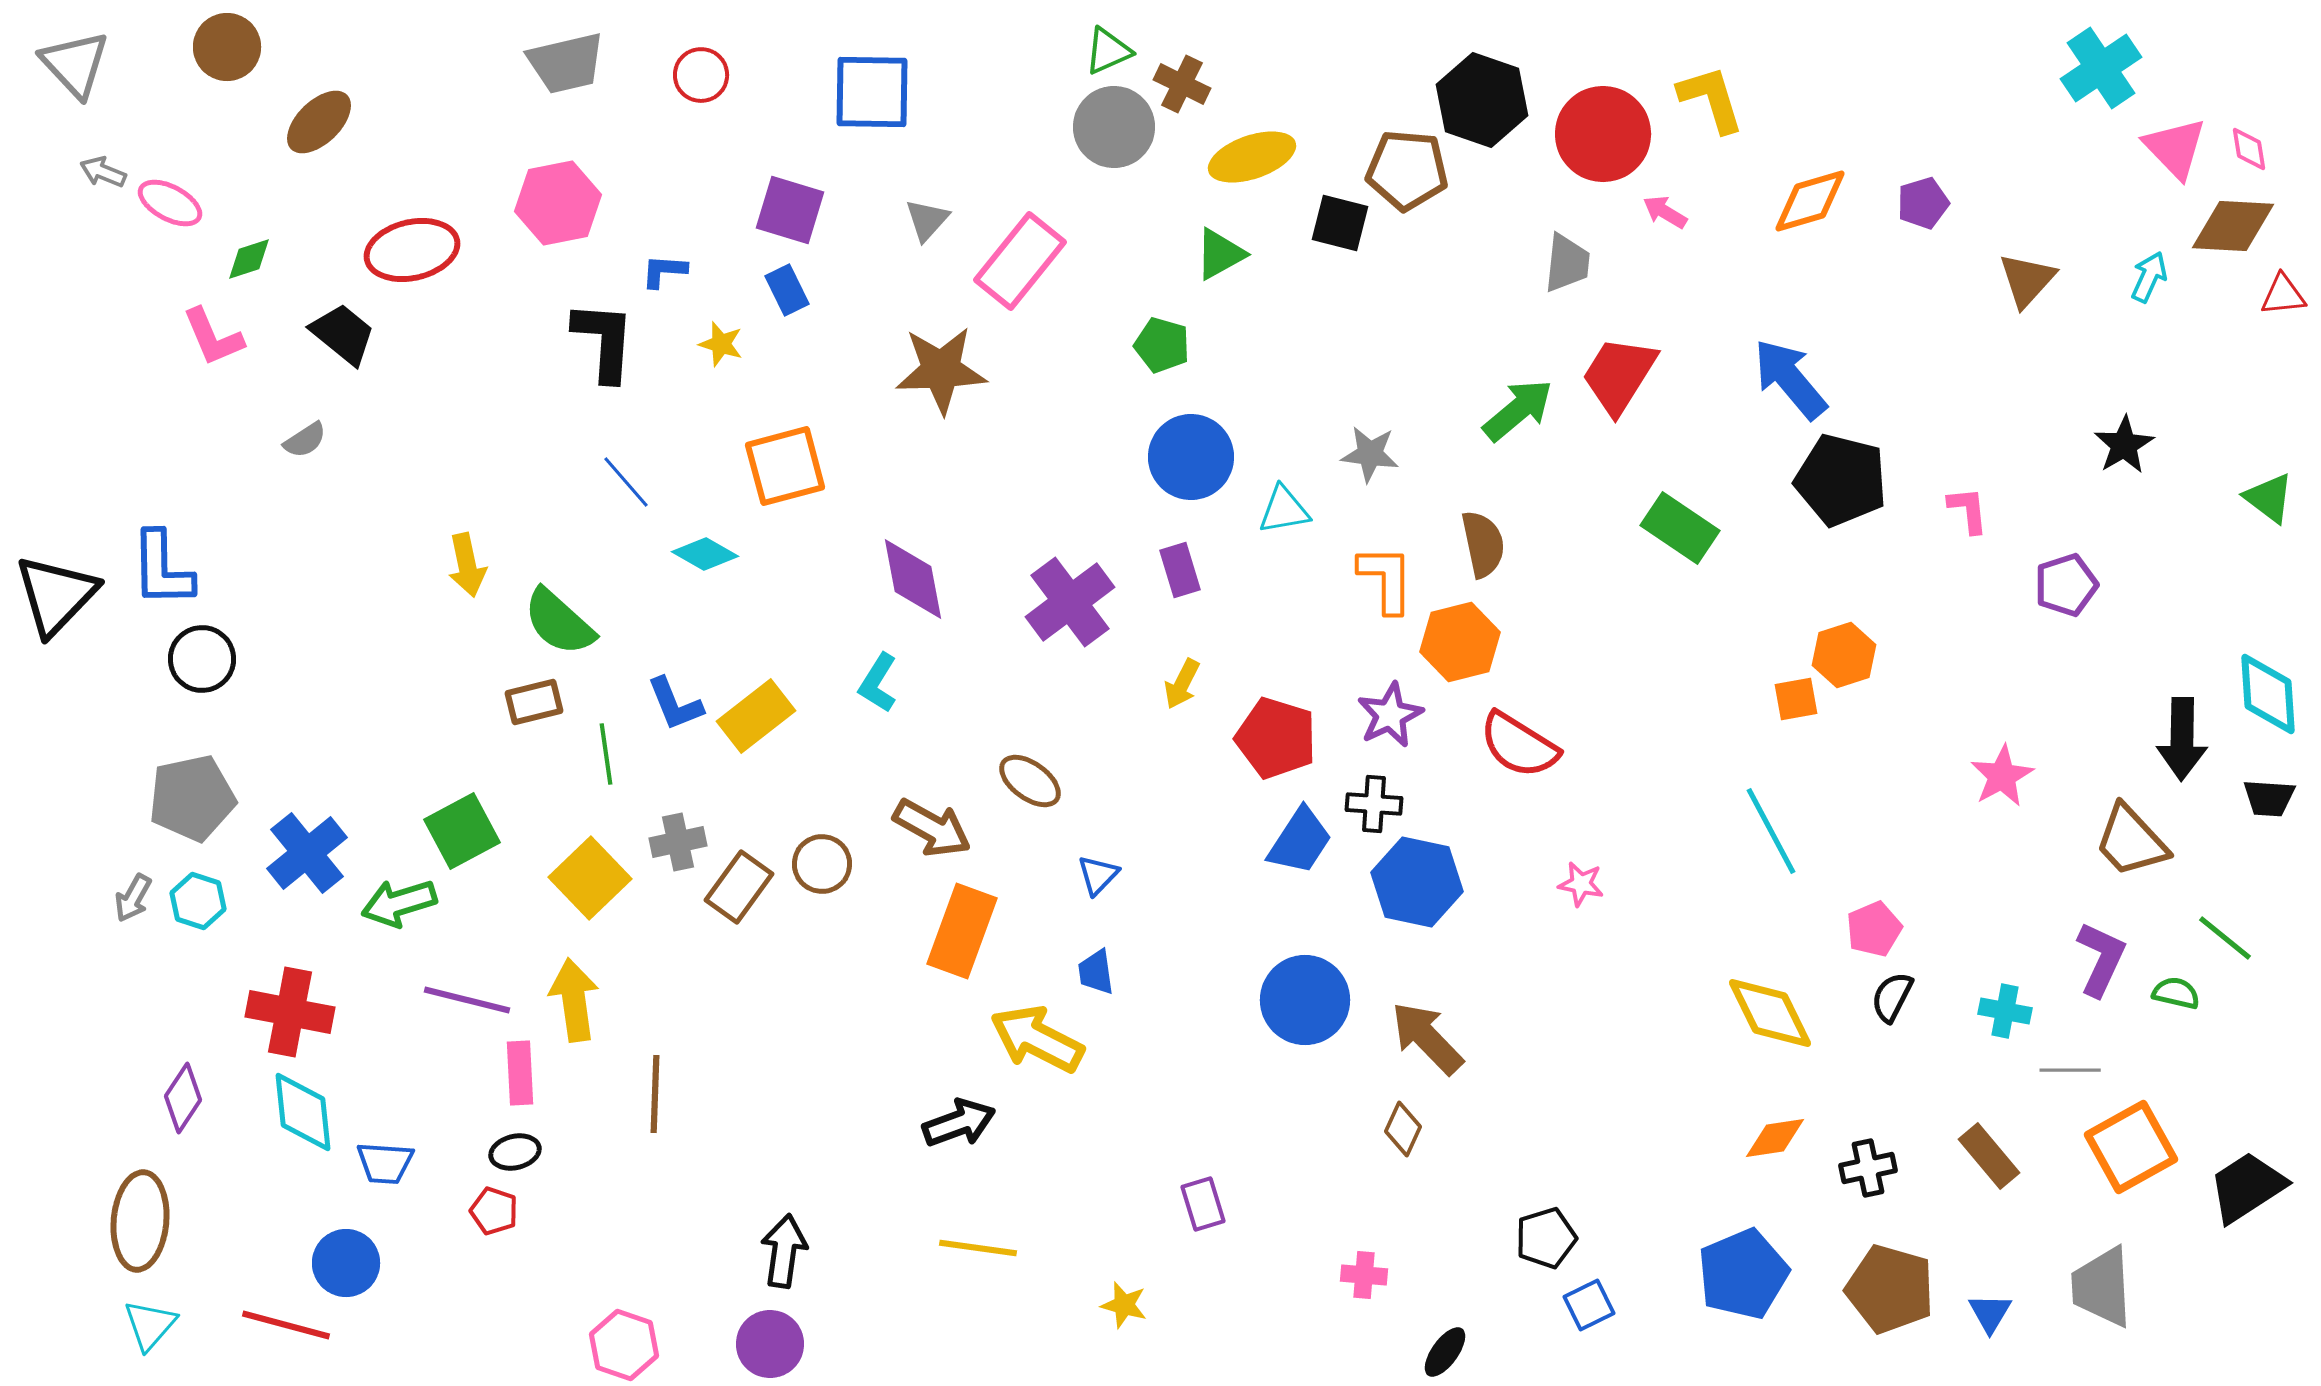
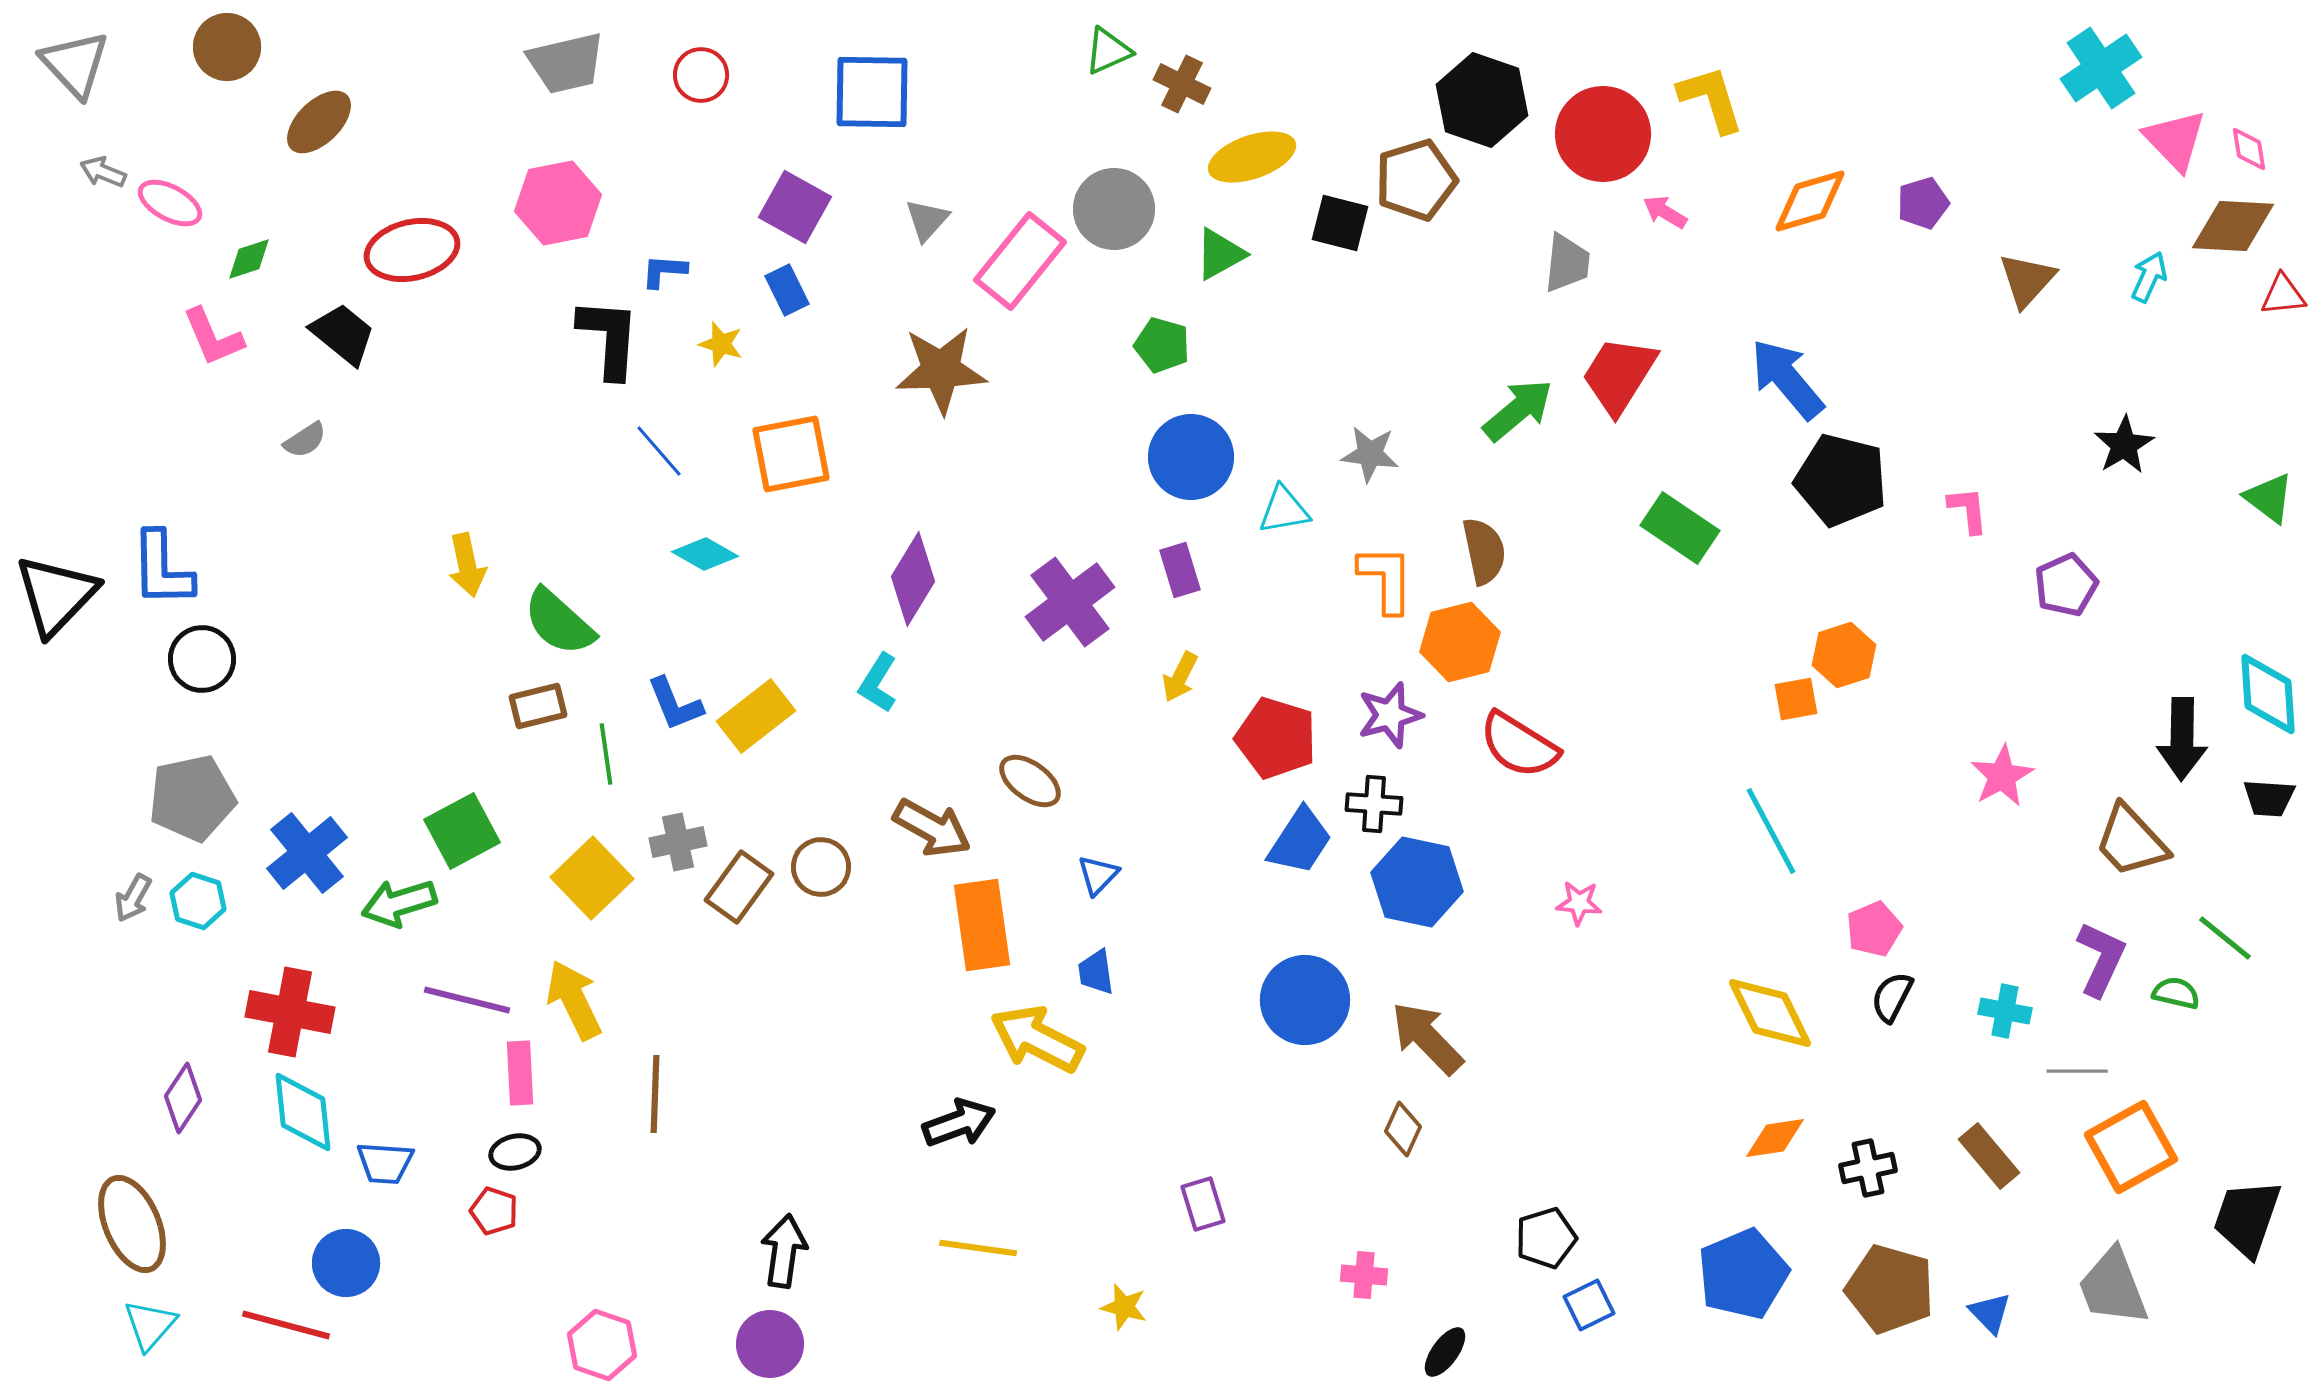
gray circle at (1114, 127): moved 82 px down
pink triangle at (2175, 148): moved 8 px up
brown pentagon at (1407, 170): moved 9 px right, 10 px down; rotated 22 degrees counterclockwise
purple square at (790, 210): moved 5 px right, 3 px up; rotated 12 degrees clockwise
black L-shape at (604, 341): moved 5 px right, 3 px up
blue arrow at (1790, 379): moved 3 px left
orange square at (785, 466): moved 6 px right, 12 px up; rotated 4 degrees clockwise
blue line at (626, 482): moved 33 px right, 31 px up
brown semicircle at (1483, 544): moved 1 px right, 7 px down
purple diamond at (913, 579): rotated 42 degrees clockwise
purple pentagon at (2066, 585): rotated 6 degrees counterclockwise
yellow arrow at (1182, 684): moved 2 px left, 7 px up
brown rectangle at (534, 702): moved 4 px right, 4 px down
purple star at (1390, 715): rotated 10 degrees clockwise
brown circle at (822, 864): moved 1 px left, 3 px down
yellow square at (590, 878): moved 2 px right
pink star at (1581, 884): moved 2 px left, 19 px down; rotated 6 degrees counterclockwise
orange rectangle at (962, 931): moved 20 px right, 6 px up; rotated 28 degrees counterclockwise
yellow arrow at (574, 1000): rotated 18 degrees counterclockwise
gray line at (2070, 1070): moved 7 px right, 1 px down
black trapezoid at (2247, 1187): moved 31 px down; rotated 38 degrees counterclockwise
brown ellipse at (140, 1221): moved 8 px left, 3 px down; rotated 28 degrees counterclockwise
gray trapezoid at (2102, 1287): moved 11 px right; rotated 18 degrees counterclockwise
yellow star at (1124, 1305): moved 2 px down
blue triangle at (1990, 1313): rotated 15 degrees counterclockwise
pink hexagon at (624, 1345): moved 22 px left
